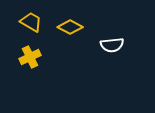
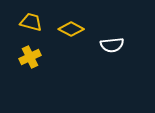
yellow trapezoid: rotated 15 degrees counterclockwise
yellow diamond: moved 1 px right, 2 px down
